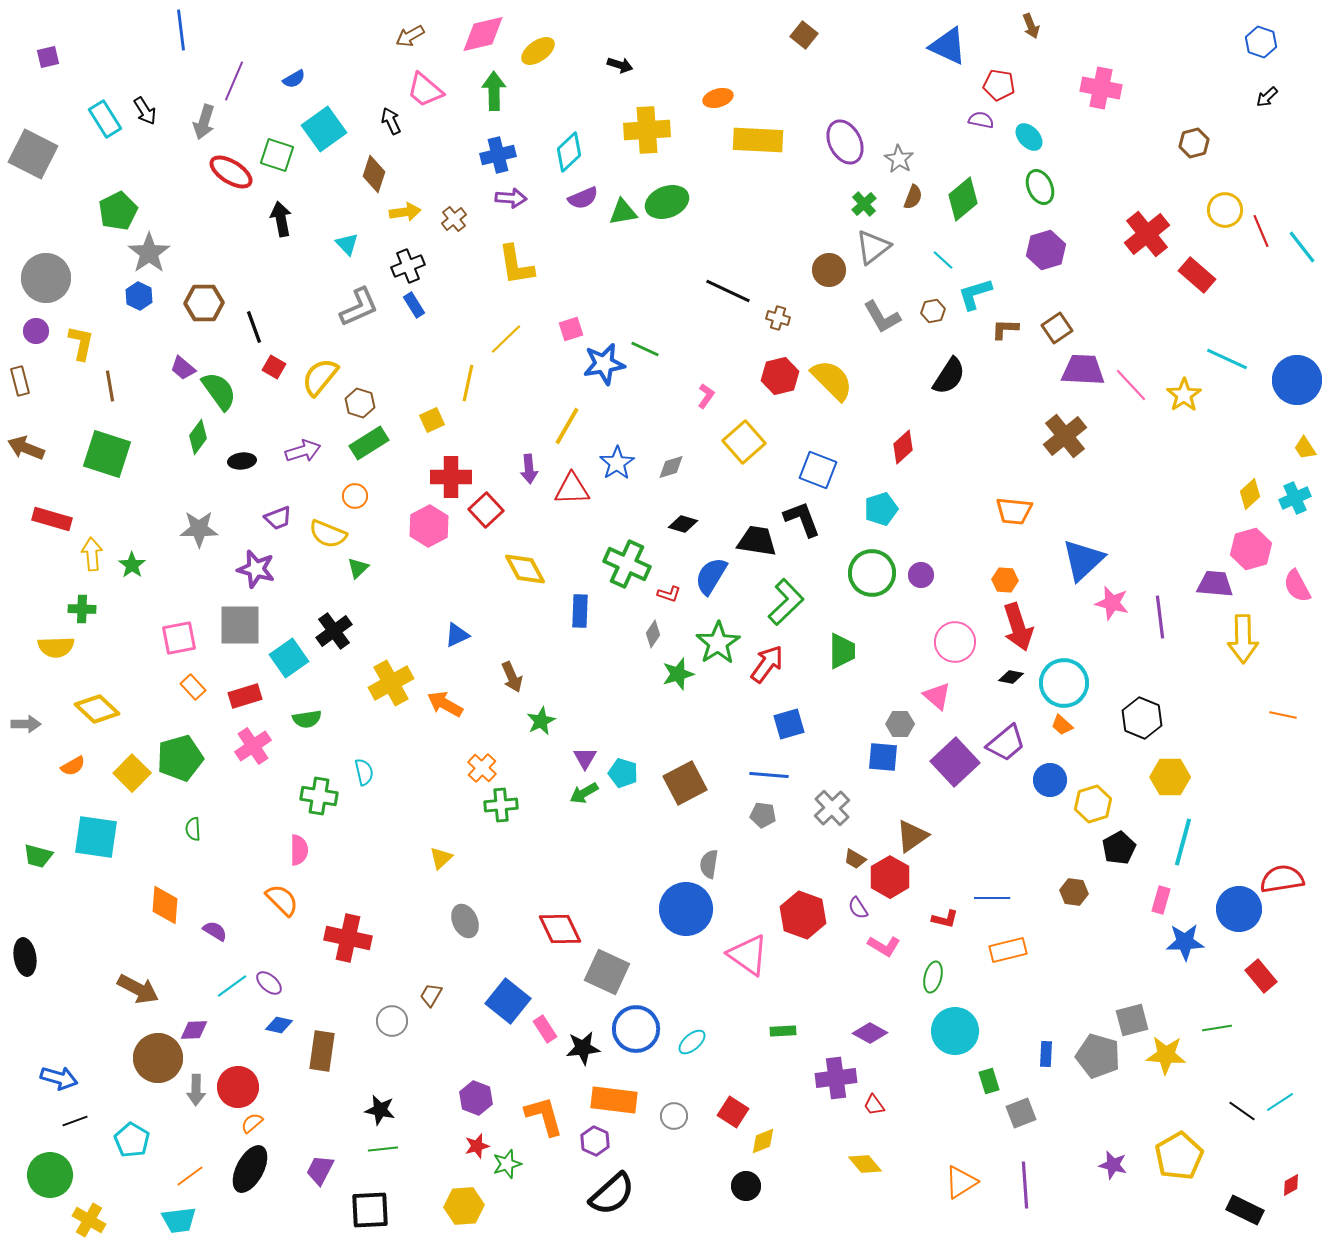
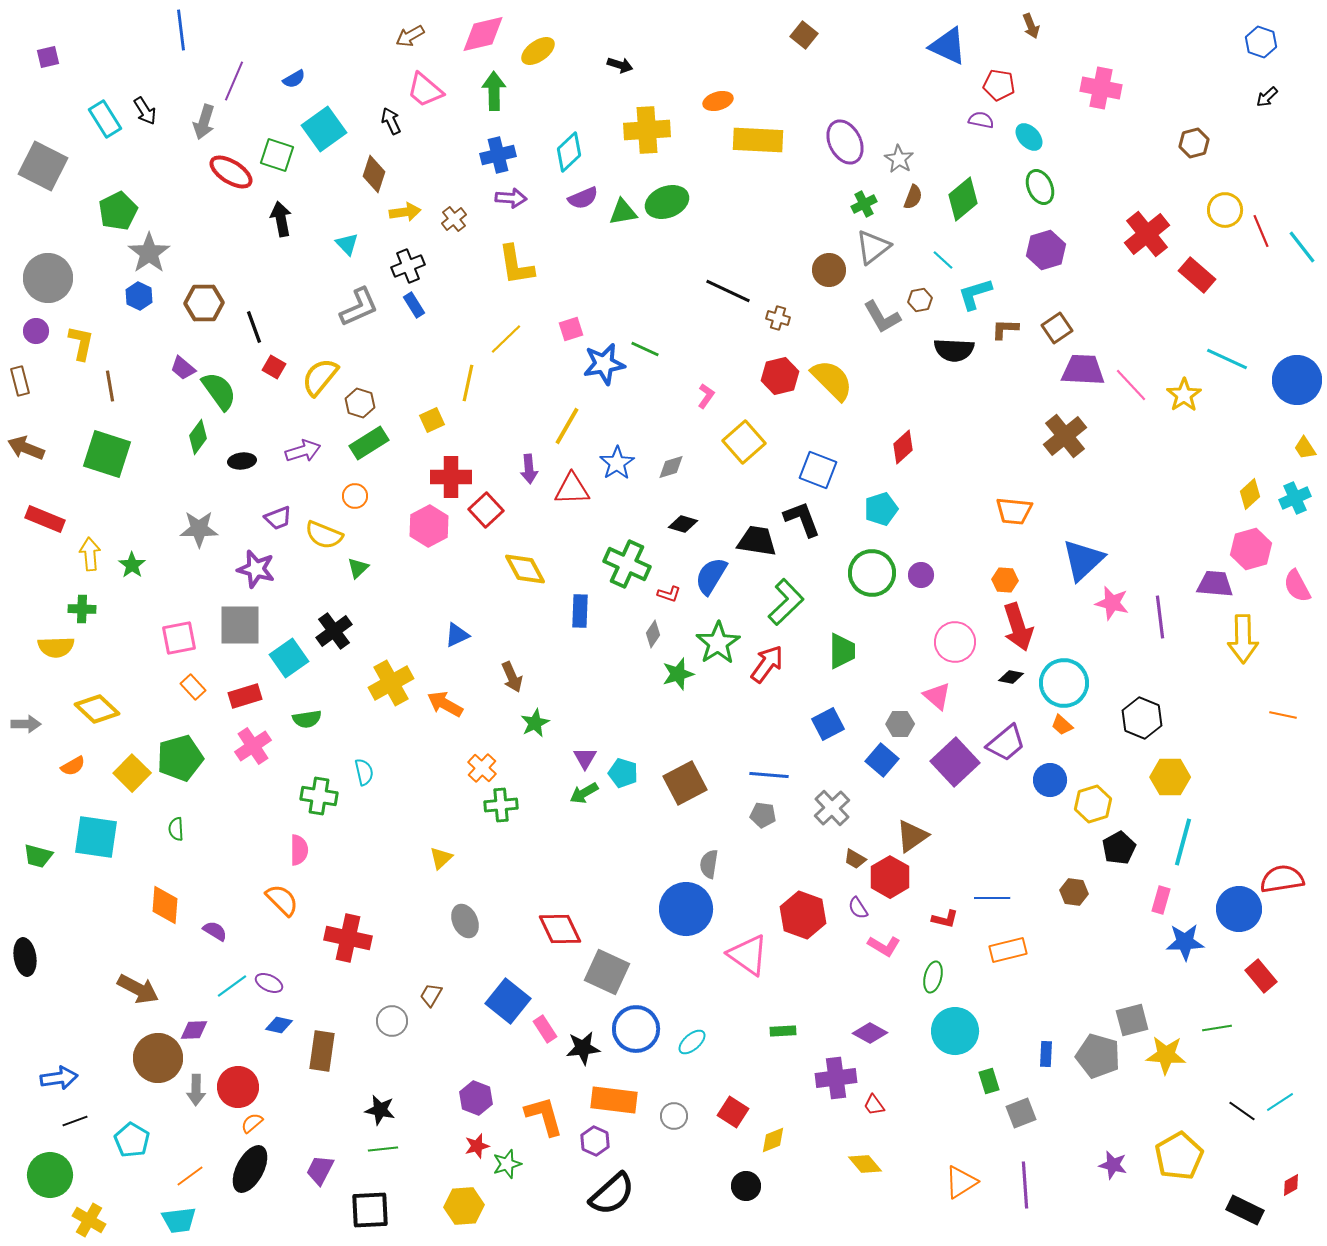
orange ellipse at (718, 98): moved 3 px down
gray square at (33, 154): moved 10 px right, 12 px down
green cross at (864, 204): rotated 15 degrees clockwise
gray circle at (46, 278): moved 2 px right
brown hexagon at (933, 311): moved 13 px left, 11 px up
black semicircle at (949, 376): moved 5 px right, 26 px up; rotated 60 degrees clockwise
red rectangle at (52, 519): moved 7 px left; rotated 6 degrees clockwise
yellow semicircle at (328, 534): moved 4 px left, 1 px down
yellow arrow at (92, 554): moved 2 px left
green star at (541, 721): moved 6 px left, 2 px down
blue square at (789, 724): moved 39 px right; rotated 12 degrees counterclockwise
blue square at (883, 757): moved 1 px left, 3 px down; rotated 36 degrees clockwise
green semicircle at (193, 829): moved 17 px left
purple ellipse at (269, 983): rotated 16 degrees counterclockwise
blue arrow at (59, 1078): rotated 24 degrees counterclockwise
yellow diamond at (763, 1141): moved 10 px right, 1 px up
